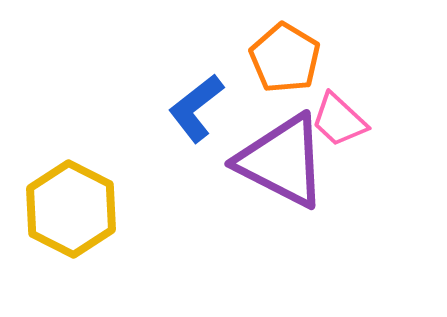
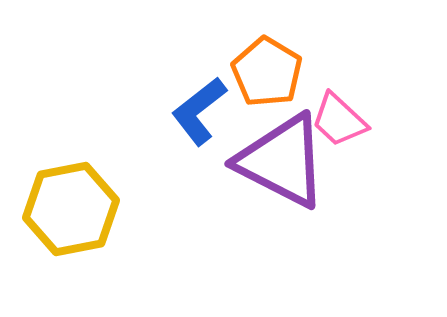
orange pentagon: moved 18 px left, 14 px down
blue L-shape: moved 3 px right, 3 px down
yellow hexagon: rotated 22 degrees clockwise
